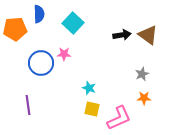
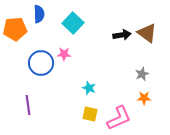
brown triangle: moved 1 px left, 2 px up
yellow square: moved 2 px left, 5 px down
